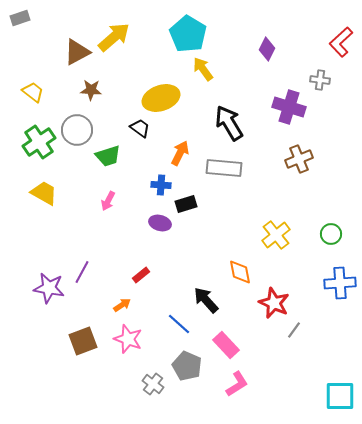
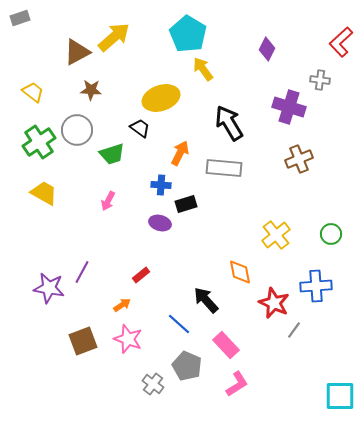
green trapezoid at (108, 156): moved 4 px right, 2 px up
blue cross at (340, 283): moved 24 px left, 3 px down
